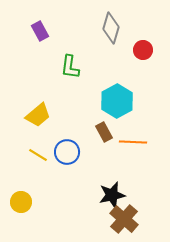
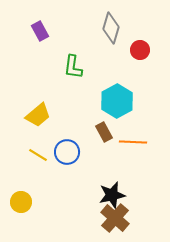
red circle: moved 3 px left
green L-shape: moved 3 px right
brown cross: moved 9 px left, 1 px up
